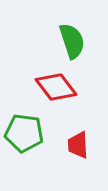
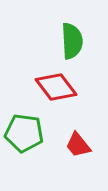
green semicircle: rotated 15 degrees clockwise
red trapezoid: rotated 36 degrees counterclockwise
